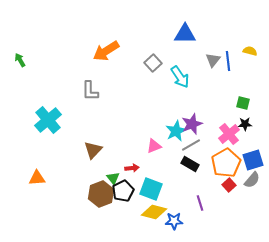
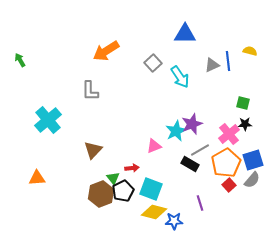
gray triangle: moved 1 px left, 5 px down; rotated 28 degrees clockwise
gray line: moved 9 px right, 5 px down
